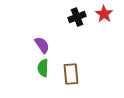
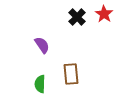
black cross: rotated 24 degrees counterclockwise
green semicircle: moved 3 px left, 16 px down
